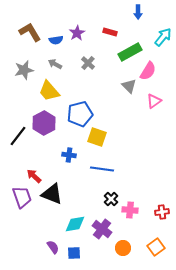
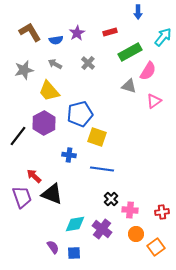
red rectangle: rotated 32 degrees counterclockwise
gray triangle: rotated 28 degrees counterclockwise
orange circle: moved 13 px right, 14 px up
